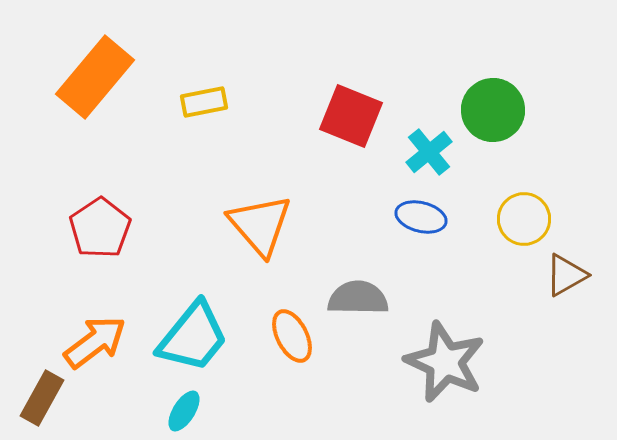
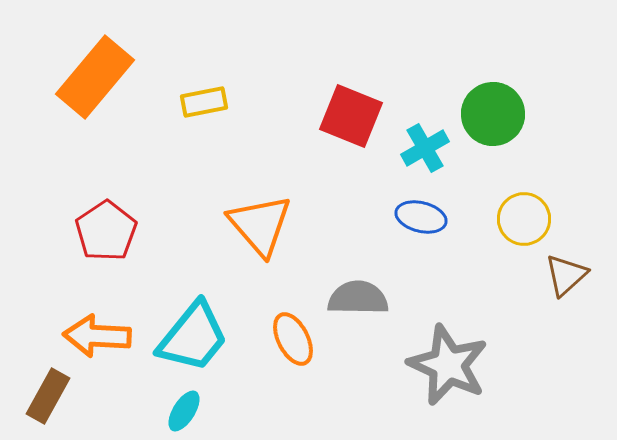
green circle: moved 4 px down
cyan cross: moved 4 px left, 4 px up; rotated 9 degrees clockwise
red pentagon: moved 6 px right, 3 px down
brown triangle: rotated 12 degrees counterclockwise
orange ellipse: moved 1 px right, 3 px down
orange arrow: moved 2 px right, 6 px up; rotated 140 degrees counterclockwise
gray star: moved 3 px right, 3 px down
brown rectangle: moved 6 px right, 2 px up
